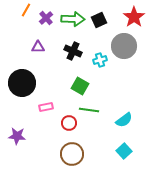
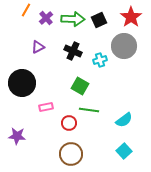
red star: moved 3 px left
purple triangle: rotated 24 degrees counterclockwise
brown circle: moved 1 px left
